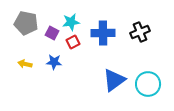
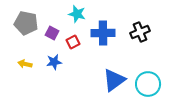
cyan star: moved 6 px right, 8 px up; rotated 24 degrees clockwise
blue star: rotated 14 degrees counterclockwise
